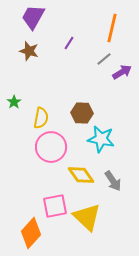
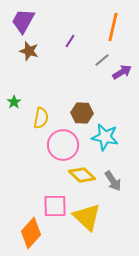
purple trapezoid: moved 10 px left, 4 px down
orange line: moved 1 px right, 1 px up
purple line: moved 1 px right, 2 px up
gray line: moved 2 px left, 1 px down
cyan star: moved 4 px right, 2 px up
pink circle: moved 12 px right, 2 px up
yellow diamond: moved 1 px right; rotated 12 degrees counterclockwise
pink square: rotated 10 degrees clockwise
